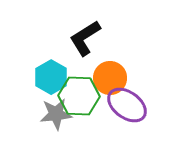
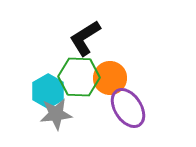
cyan hexagon: moved 3 px left, 14 px down
green hexagon: moved 19 px up
purple ellipse: moved 1 px right, 3 px down; rotated 21 degrees clockwise
